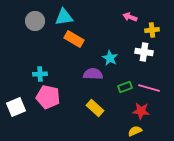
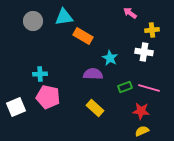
pink arrow: moved 4 px up; rotated 16 degrees clockwise
gray circle: moved 2 px left
orange rectangle: moved 9 px right, 3 px up
yellow semicircle: moved 7 px right
